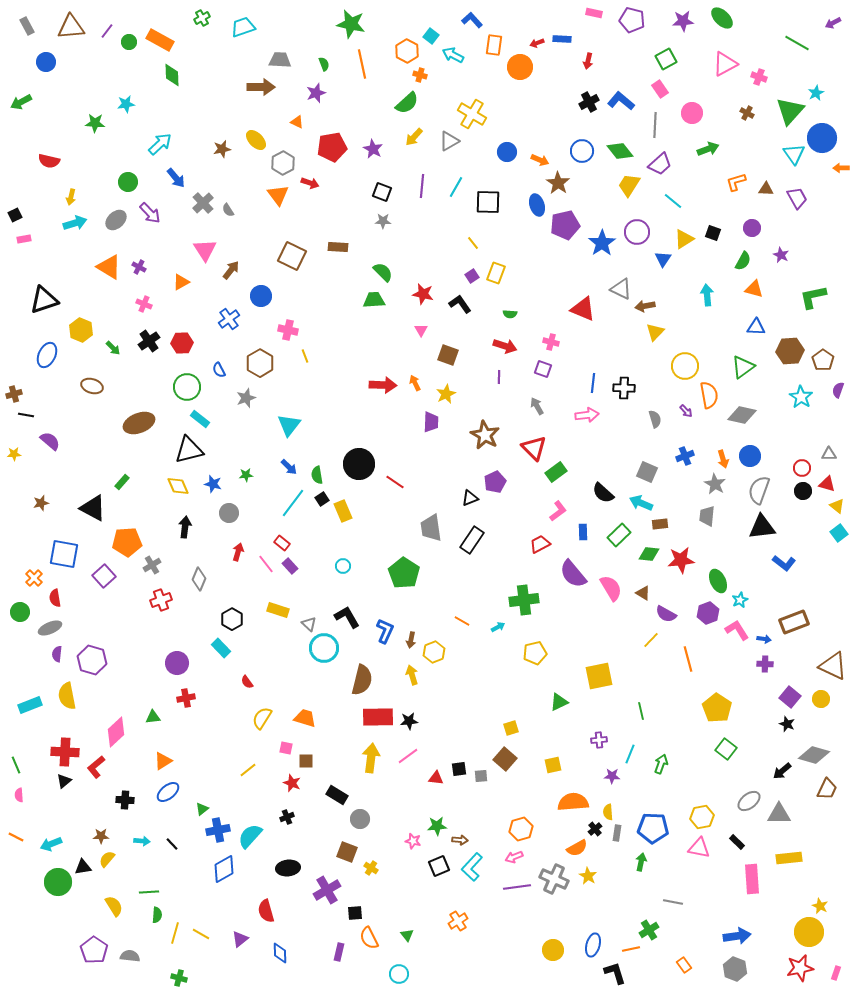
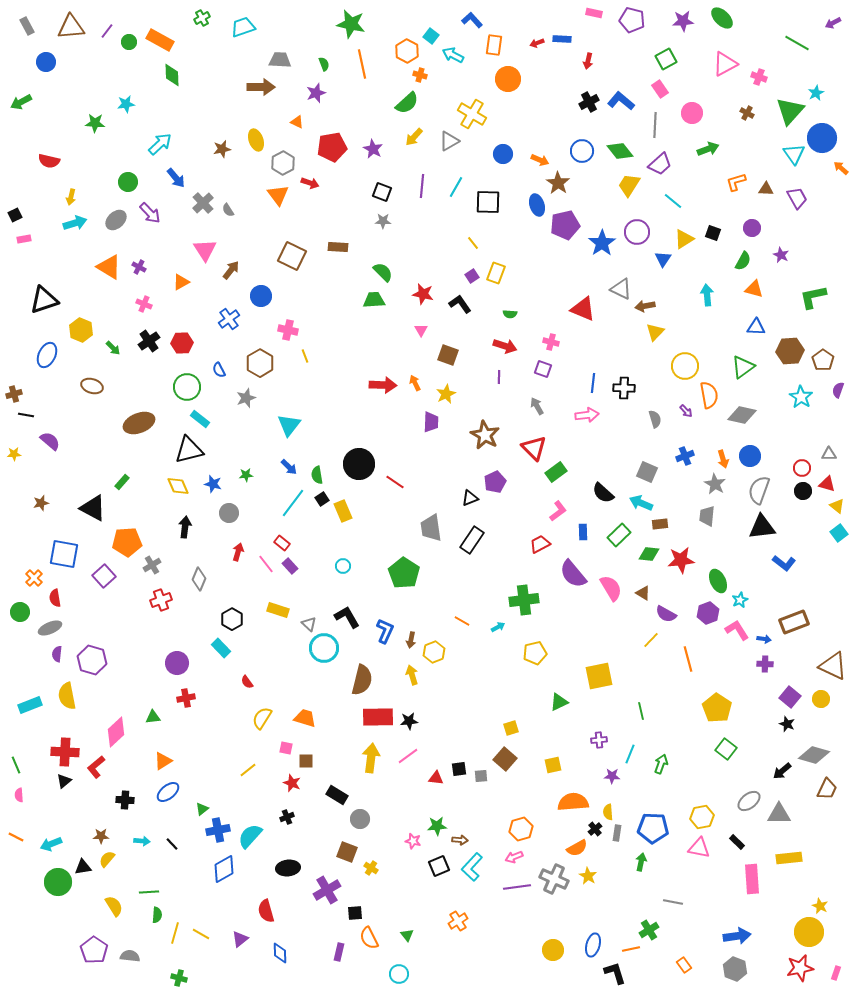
orange circle at (520, 67): moved 12 px left, 12 px down
yellow ellipse at (256, 140): rotated 25 degrees clockwise
blue circle at (507, 152): moved 4 px left, 2 px down
orange arrow at (841, 168): rotated 42 degrees clockwise
